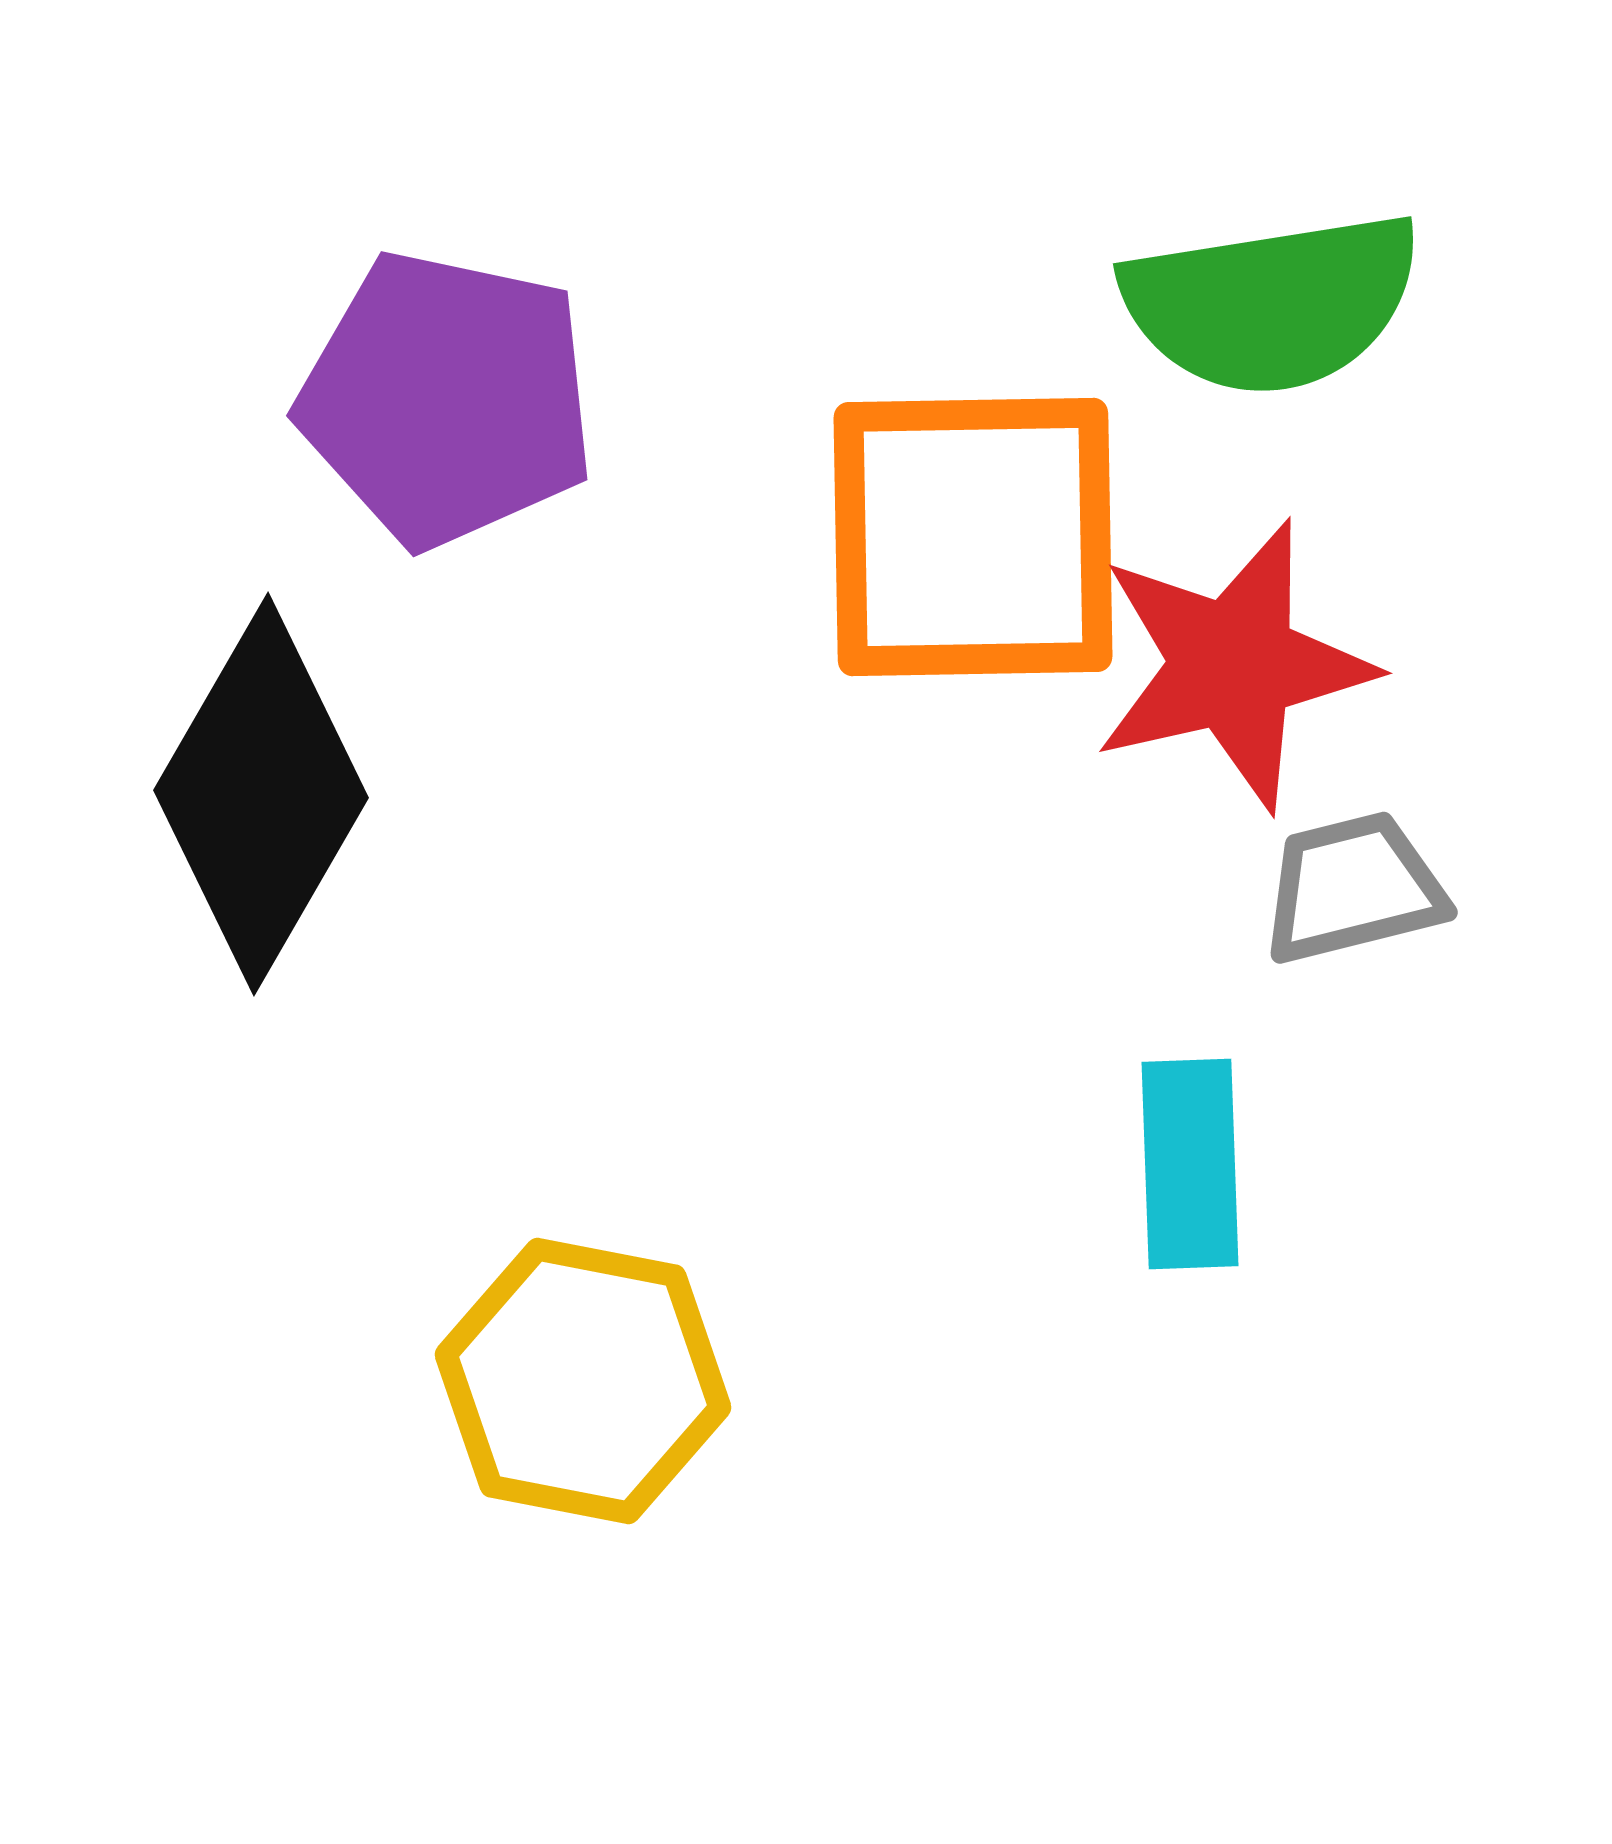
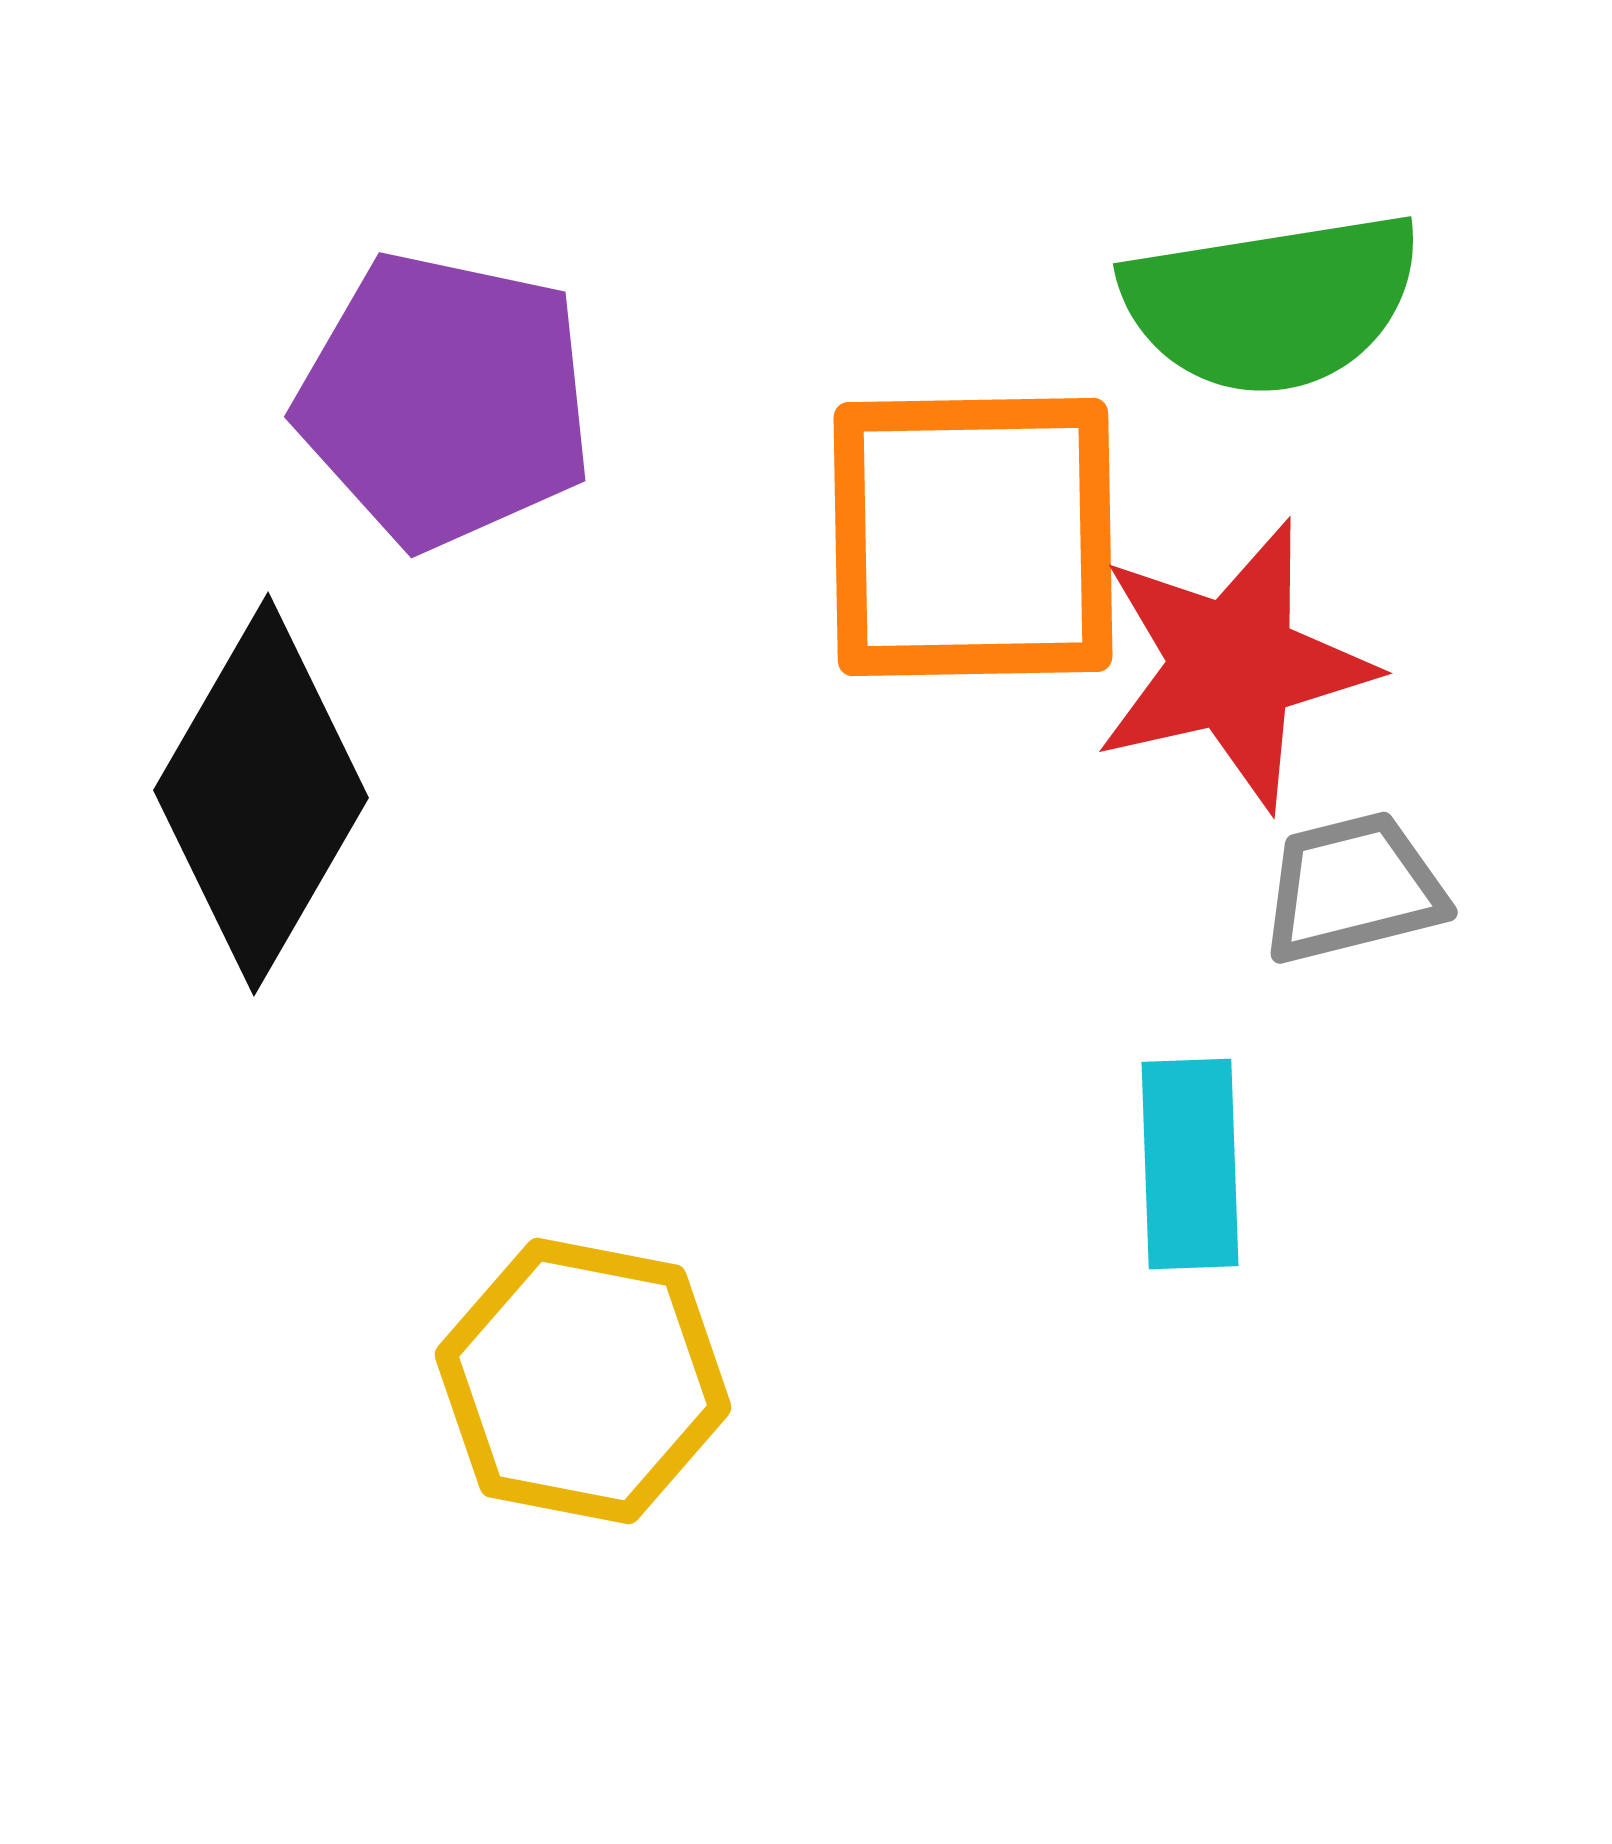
purple pentagon: moved 2 px left, 1 px down
